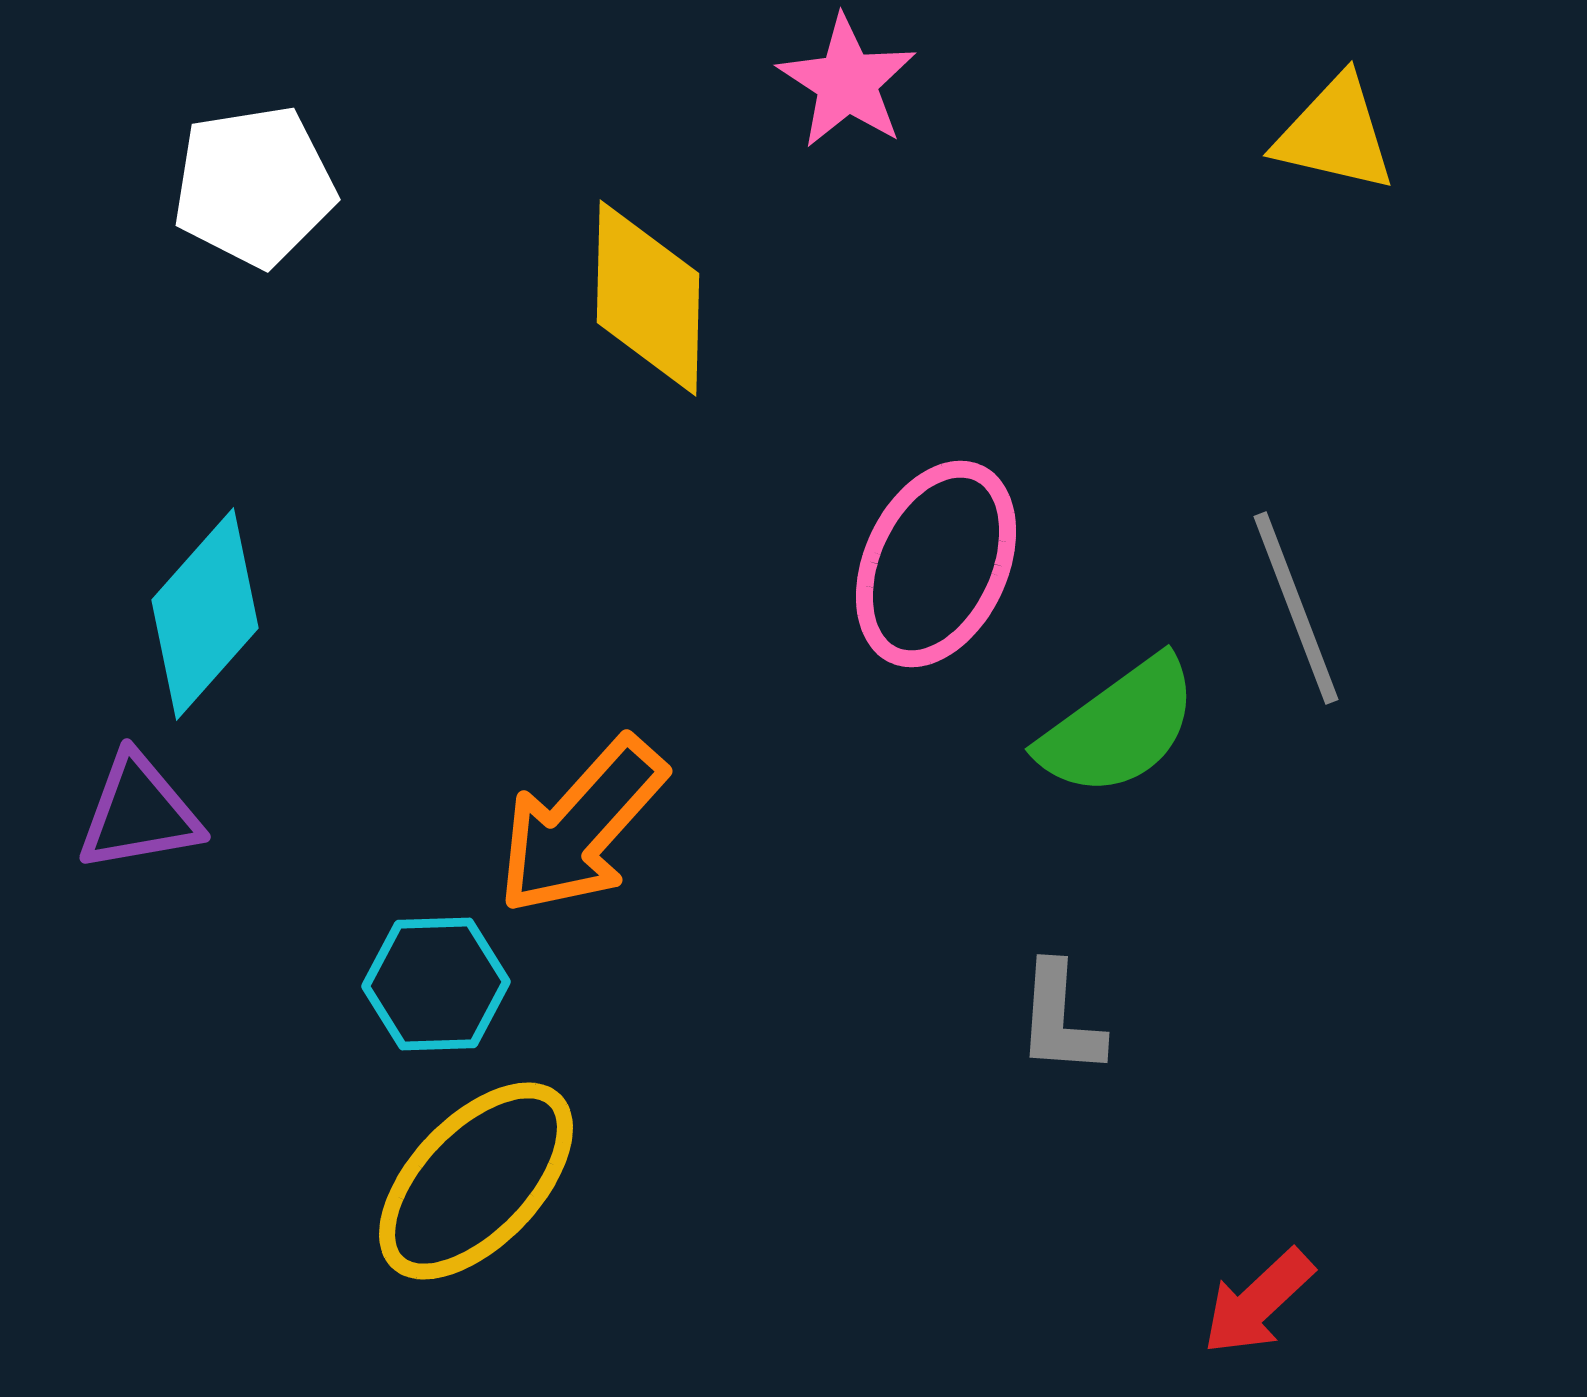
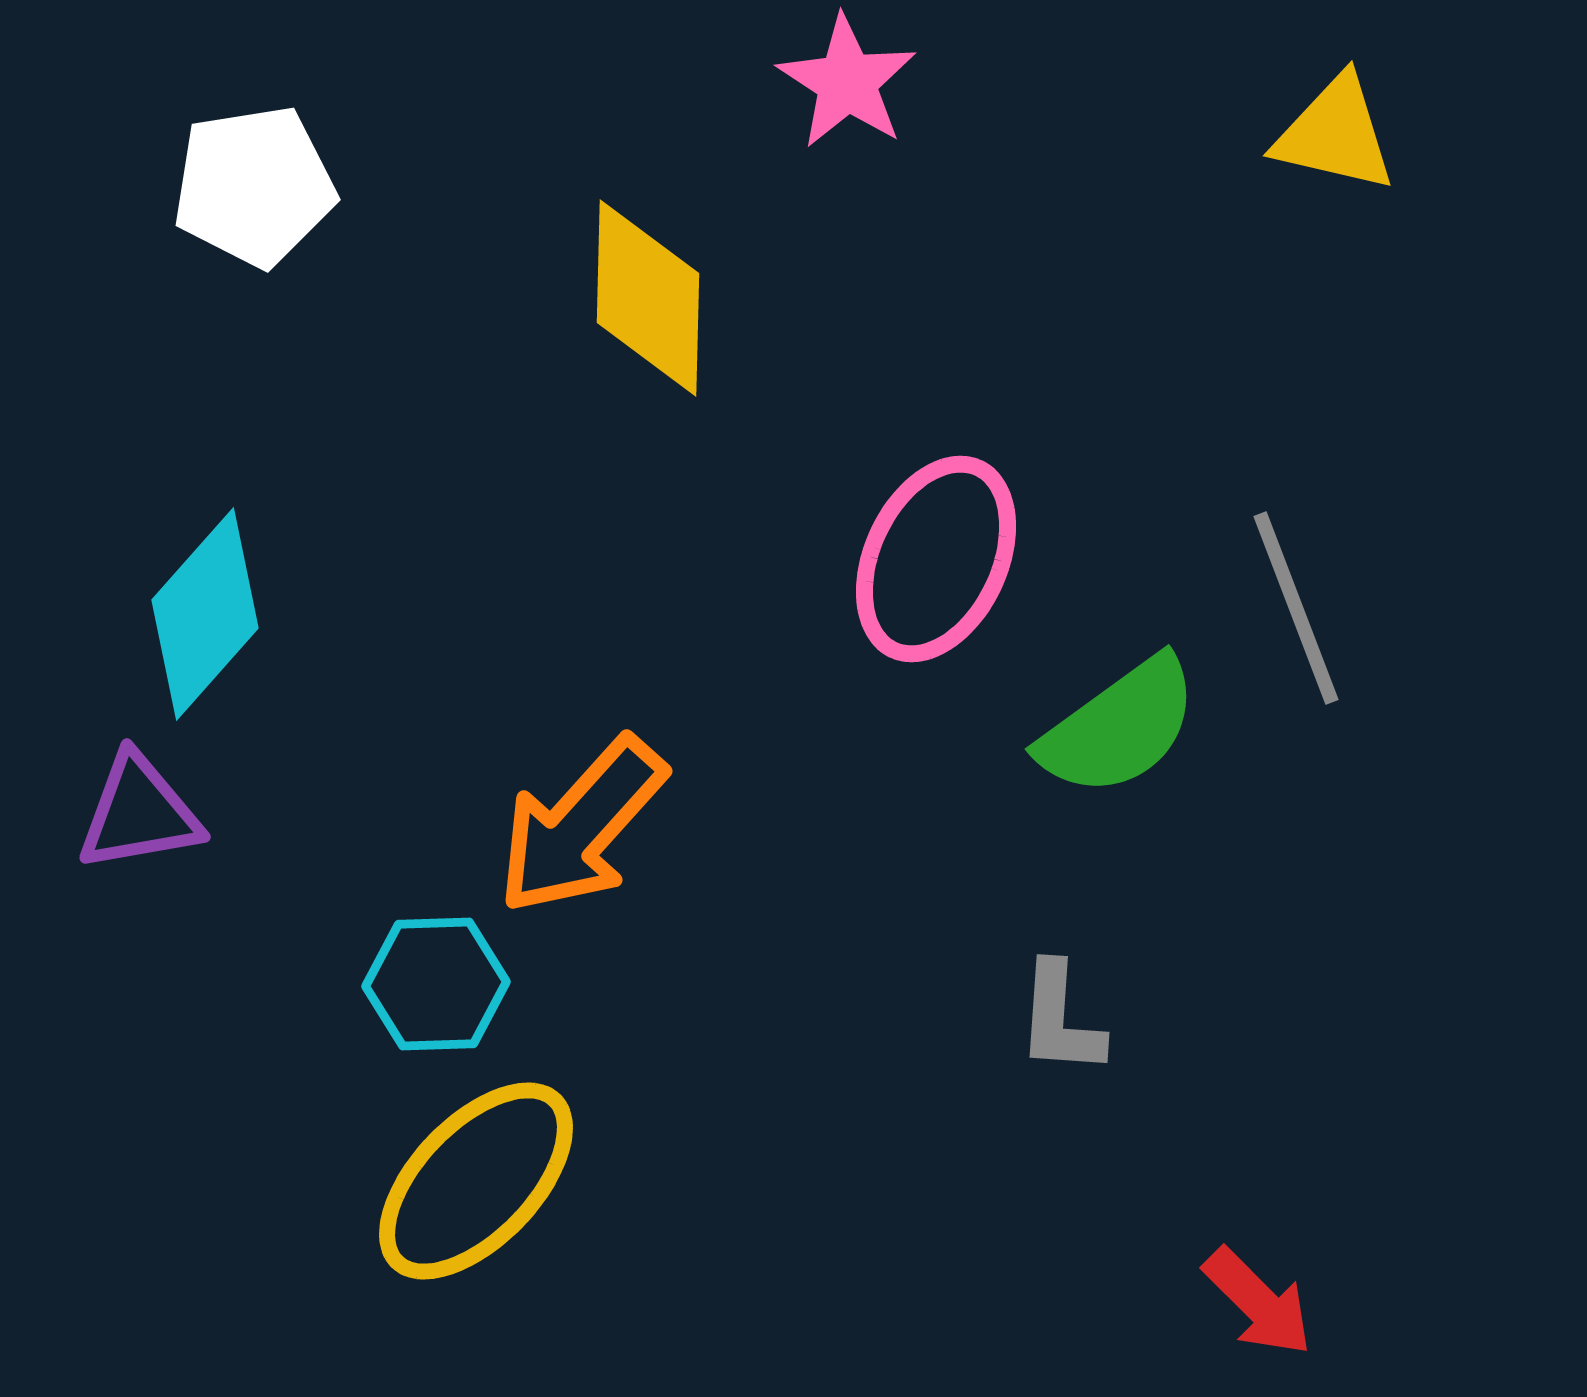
pink ellipse: moved 5 px up
red arrow: rotated 92 degrees counterclockwise
